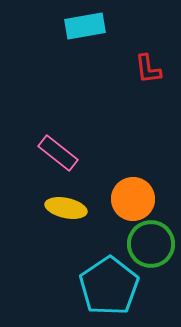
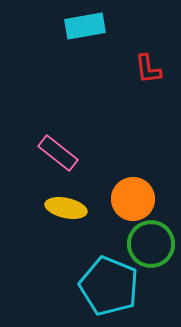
cyan pentagon: rotated 16 degrees counterclockwise
